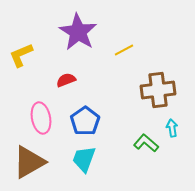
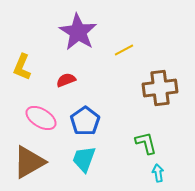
yellow L-shape: moved 1 px right, 12 px down; rotated 44 degrees counterclockwise
brown cross: moved 2 px right, 2 px up
pink ellipse: rotated 48 degrees counterclockwise
cyan arrow: moved 14 px left, 45 px down
green L-shape: rotated 35 degrees clockwise
